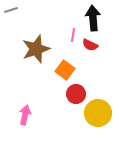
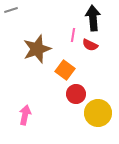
brown star: moved 1 px right
